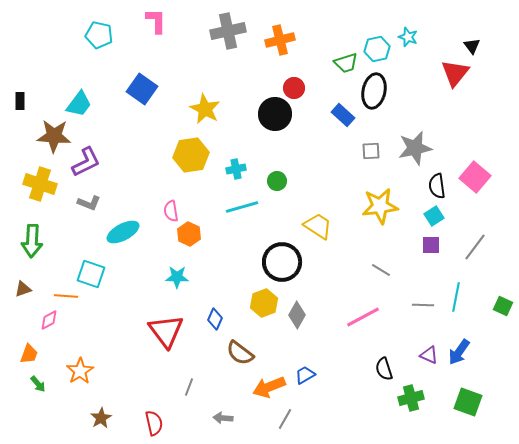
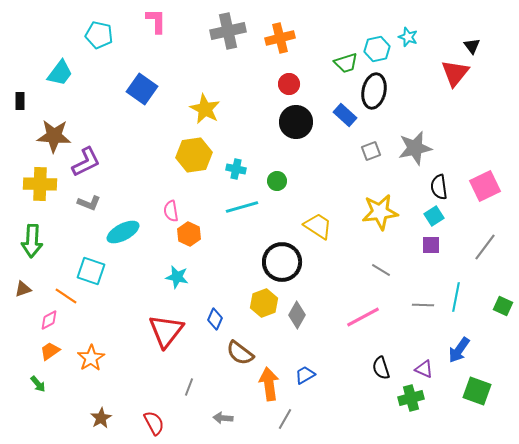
orange cross at (280, 40): moved 2 px up
red circle at (294, 88): moved 5 px left, 4 px up
cyan trapezoid at (79, 104): moved 19 px left, 31 px up
black circle at (275, 114): moved 21 px right, 8 px down
blue rectangle at (343, 115): moved 2 px right
gray square at (371, 151): rotated 18 degrees counterclockwise
yellow hexagon at (191, 155): moved 3 px right
cyan cross at (236, 169): rotated 24 degrees clockwise
pink square at (475, 177): moved 10 px right, 9 px down; rotated 24 degrees clockwise
yellow cross at (40, 184): rotated 16 degrees counterclockwise
black semicircle at (437, 186): moved 2 px right, 1 px down
yellow star at (380, 206): moved 6 px down
gray line at (475, 247): moved 10 px right
cyan square at (91, 274): moved 3 px up
cyan star at (177, 277): rotated 10 degrees clockwise
orange line at (66, 296): rotated 30 degrees clockwise
red triangle at (166, 331): rotated 15 degrees clockwise
blue arrow at (459, 352): moved 2 px up
orange trapezoid at (29, 354): moved 21 px right, 3 px up; rotated 145 degrees counterclockwise
purple triangle at (429, 355): moved 5 px left, 14 px down
black semicircle at (384, 369): moved 3 px left, 1 px up
orange star at (80, 371): moved 11 px right, 13 px up
orange arrow at (269, 387): moved 3 px up; rotated 104 degrees clockwise
green square at (468, 402): moved 9 px right, 11 px up
red semicircle at (154, 423): rotated 15 degrees counterclockwise
